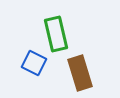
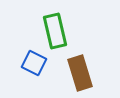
green rectangle: moved 1 px left, 3 px up
